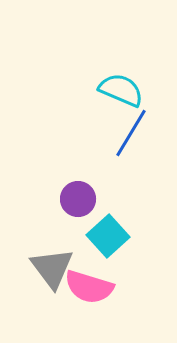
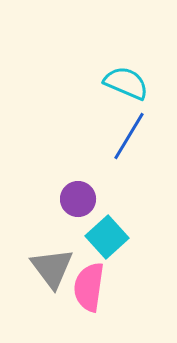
cyan semicircle: moved 5 px right, 7 px up
blue line: moved 2 px left, 3 px down
cyan square: moved 1 px left, 1 px down
pink semicircle: rotated 81 degrees clockwise
